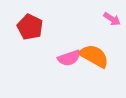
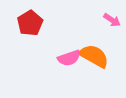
pink arrow: moved 1 px down
red pentagon: moved 4 px up; rotated 15 degrees clockwise
